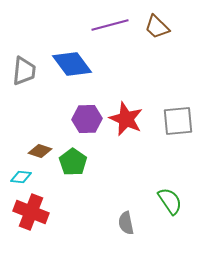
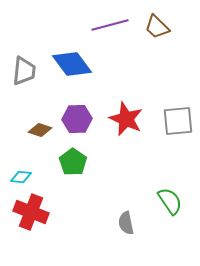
purple hexagon: moved 10 px left
brown diamond: moved 21 px up
